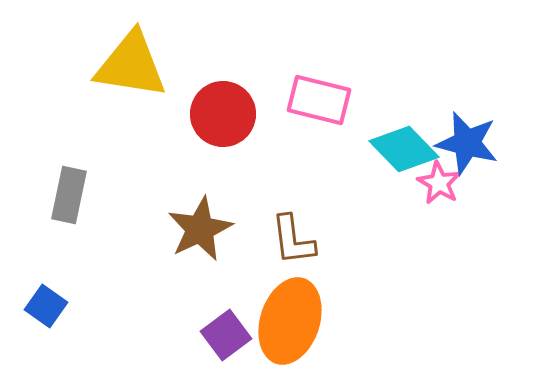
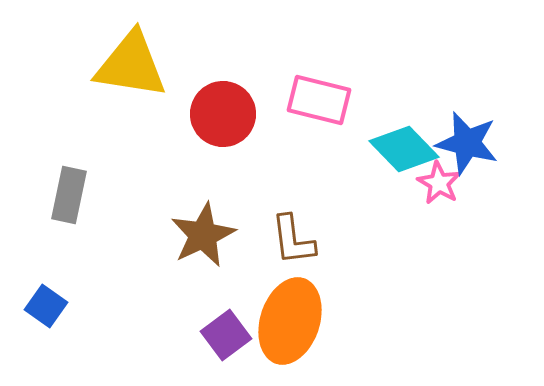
brown star: moved 3 px right, 6 px down
